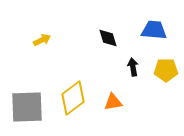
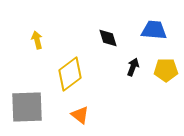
yellow arrow: moved 5 px left; rotated 78 degrees counterclockwise
black arrow: rotated 30 degrees clockwise
yellow diamond: moved 3 px left, 24 px up
orange triangle: moved 33 px left, 13 px down; rotated 48 degrees clockwise
